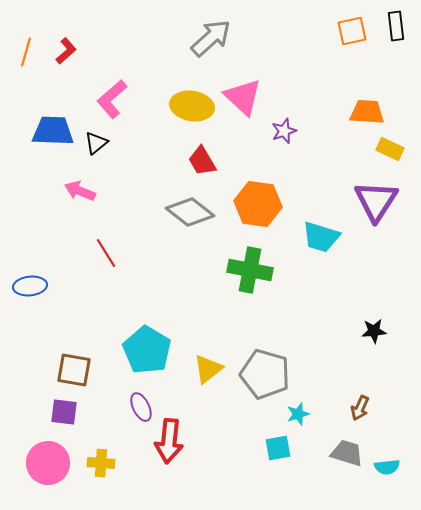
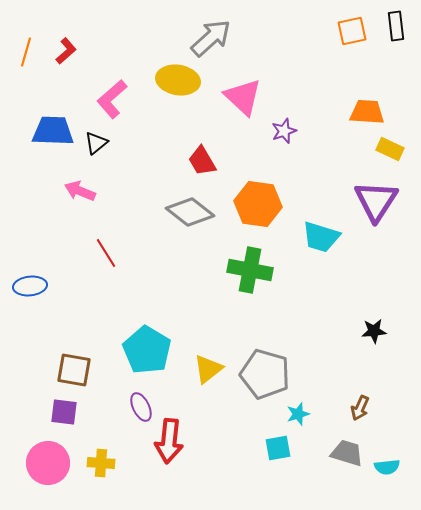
yellow ellipse: moved 14 px left, 26 px up
